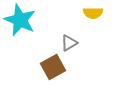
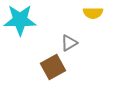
cyan star: rotated 24 degrees counterclockwise
